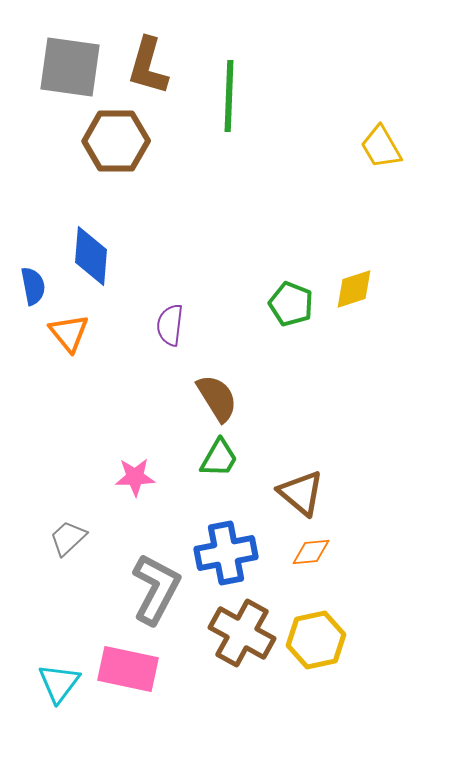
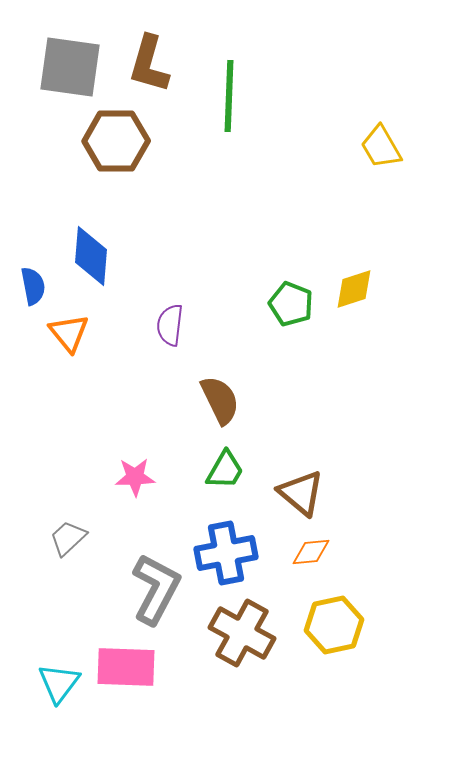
brown L-shape: moved 1 px right, 2 px up
brown semicircle: moved 3 px right, 2 px down; rotated 6 degrees clockwise
green trapezoid: moved 6 px right, 12 px down
yellow hexagon: moved 18 px right, 15 px up
pink rectangle: moved 2 px left, 2 px up; rotated 10 degrees counterclockwise
